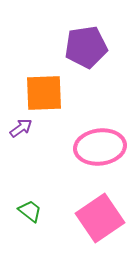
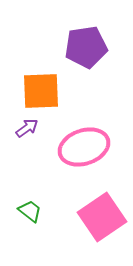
orange square: moved 3 px left, 2 px up
purple arrow: moved 6 px right
pink ellipse: moved 16 px left; rotated 12 degrees counterclockwise
pink square: moved 2 px right, 1 px up
